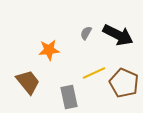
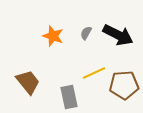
orange star: moved 4 px right, 14 px up; rotated 25 degrees clockwise
brown pentagon: moved 2 px down; rotated 28 degrees counterclockwise
